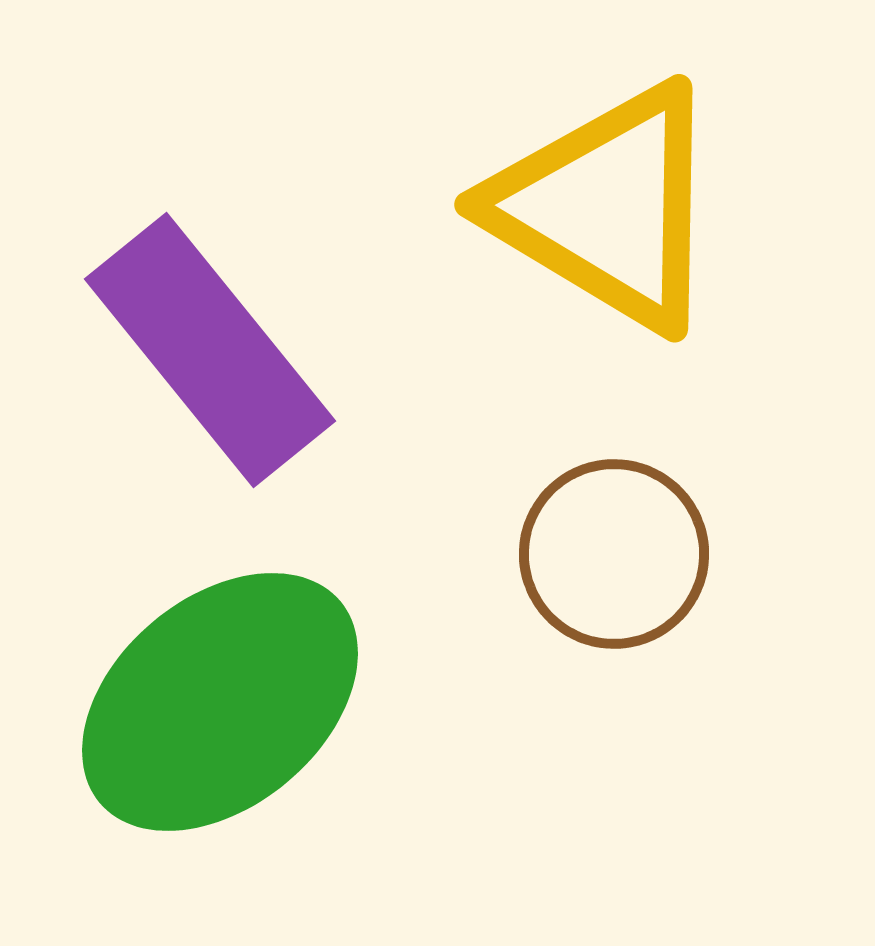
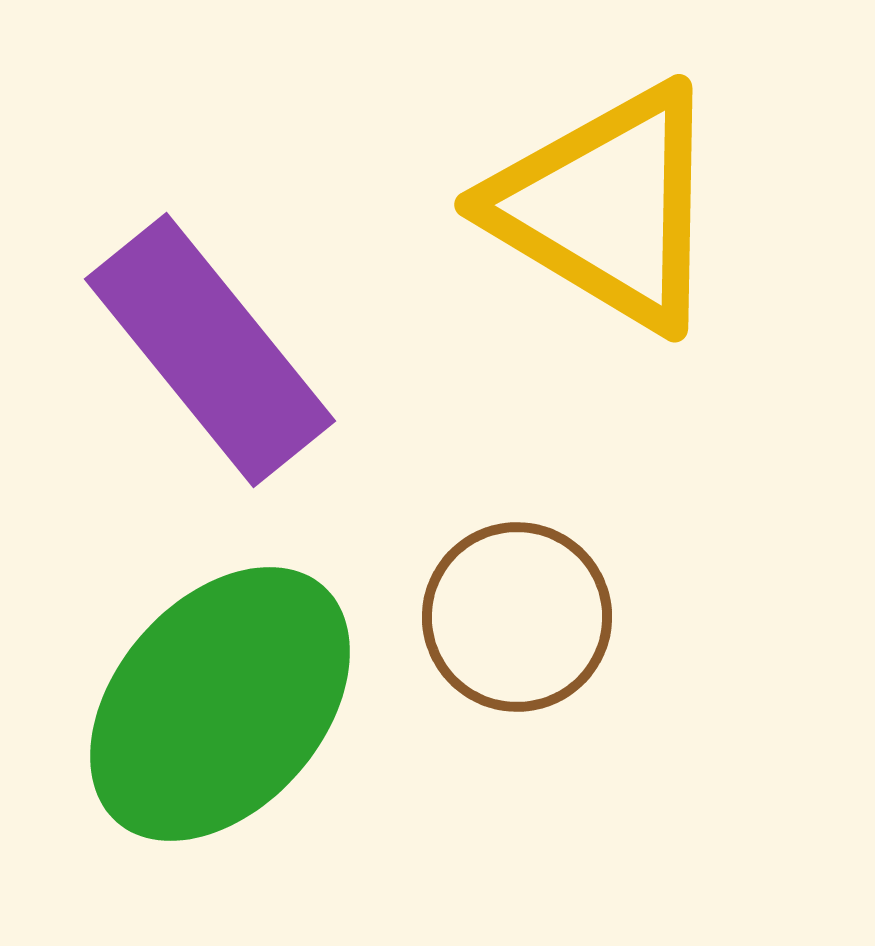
brown circle: moved 97 px left, 63 px down
green ellipse: moved 2 px down; rotated 9 degrees counterclockwise
